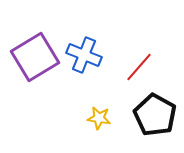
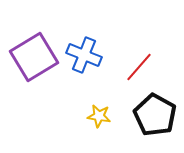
purple square: moved 1 px left
yellow star: moved 2 px up
